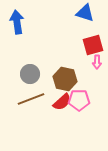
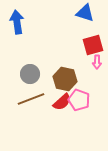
pink pentagon: rotated 20 degrees clockwise
